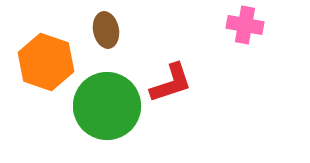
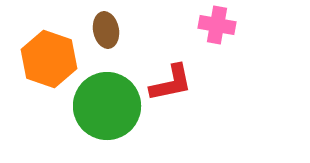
pink cross: moved 28 px left
orange hexagon: moved 3 px right, 3 px up
red L-shape: rotated 6 degrees clockwise
